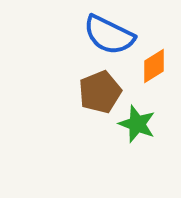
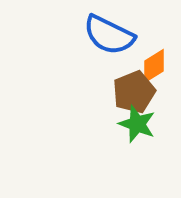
brown pentagon: moved 34 px right
